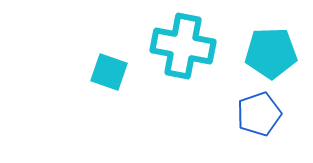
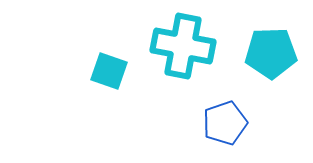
cyan square: moved 1 px up
blue pentagon: moved 34 px left, 9 px down
